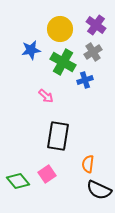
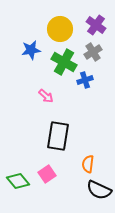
green cross: moved 1 px right
